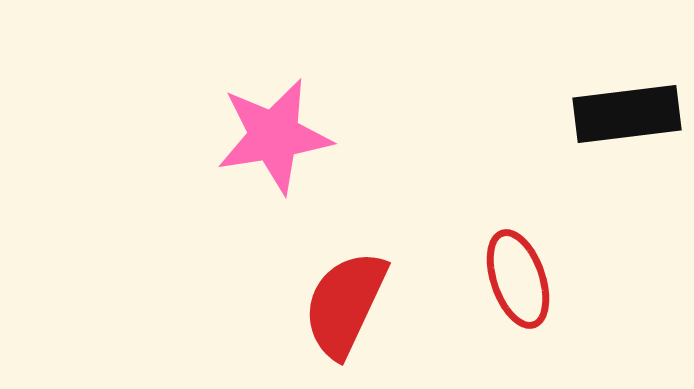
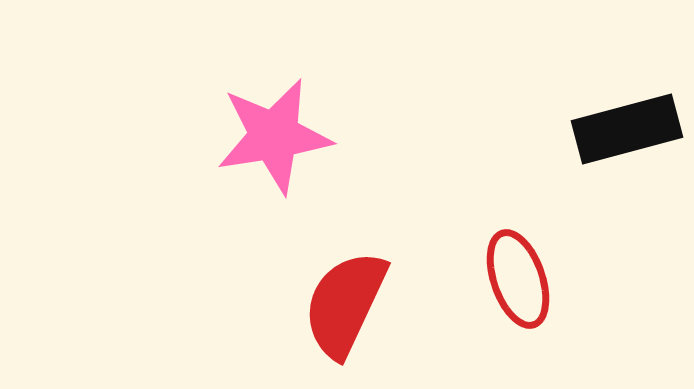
black rectangle: moved 15 px down; rotated 8 degrees counterclockwise
